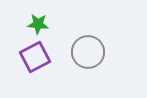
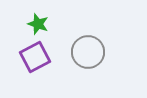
green star: rotated 15 degrees clockwise
